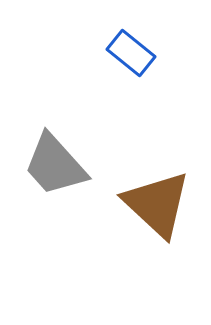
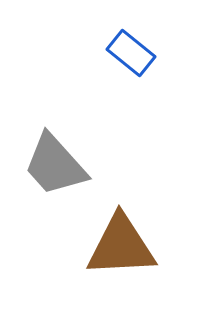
brown triangle: moved 36 px left, 42 px down; rotated 46 degrees counterclockwise
